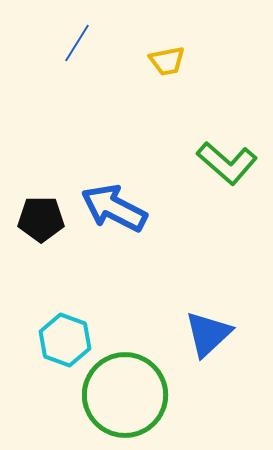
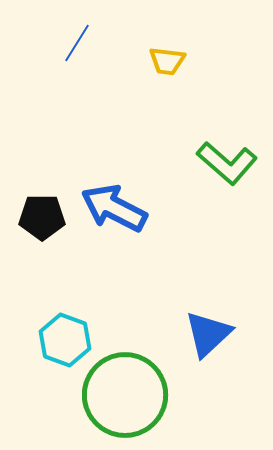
yellow trapezoid: rotated 18 degrees clockwise
black pentagon: moved 1 px right, 2 px up
